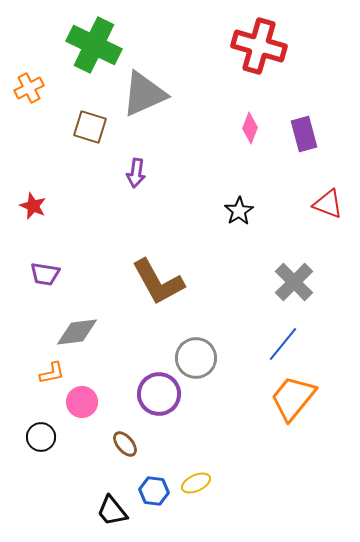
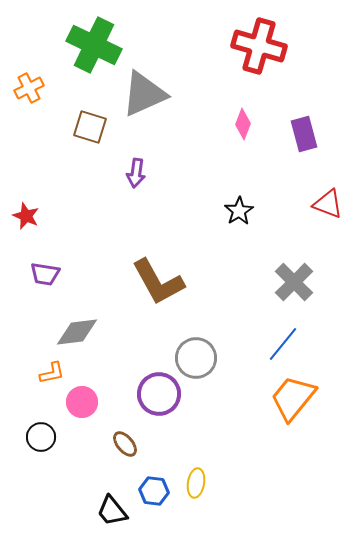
pink diamond: moved 7 px left, 4 px up
red star: moved 7 px left, 10 px down
yellow ellipse: rotated 56 degrees counterclockwise
